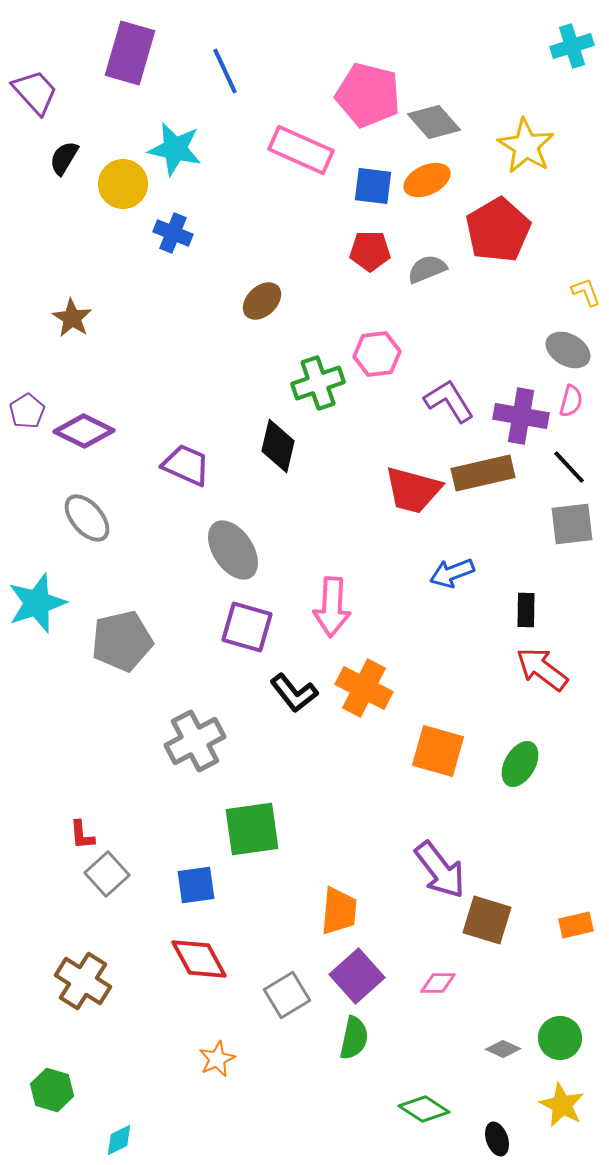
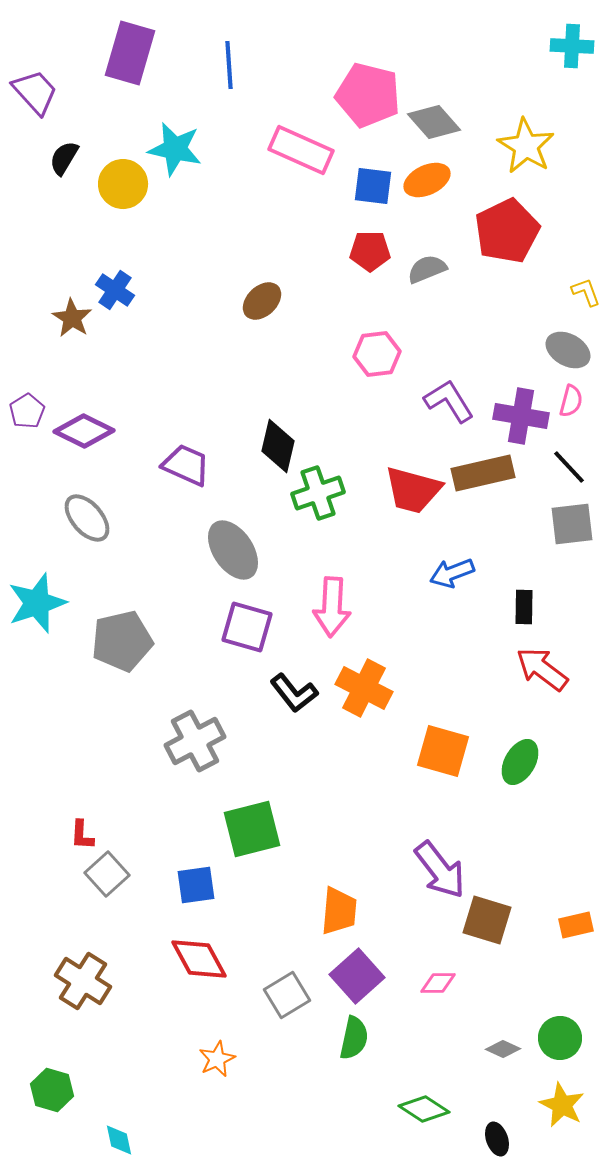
cyan cross at (572, 46): rotated 21 degrees clockwise
blue line at (225, 71): moved 4 px right, 6 px up; rotated 21 degrees clockwise
red pentagon at (498, 230): moved 9 px right, 1 px down; rotated 4 degrees clockwise
blue cross at (173, 233): moved 58 px left, 57 px down; rotated 12 degrees clockwise
green cross at (318, 383): moved 110 px down
black rectangle at (526, 610): moved 2 px left, 3 px up
orange square at (438, 751): moved 5 px right
green ellipse at (520, 764): moved 2 px up
green square at (252, 829): rotated 6 degrees counterclockwise
red L-shape at (82, 835): rotated 8 degrees clockwise
cyan diamond at (119, 1140): rotated 76 degrees counterclockwise
